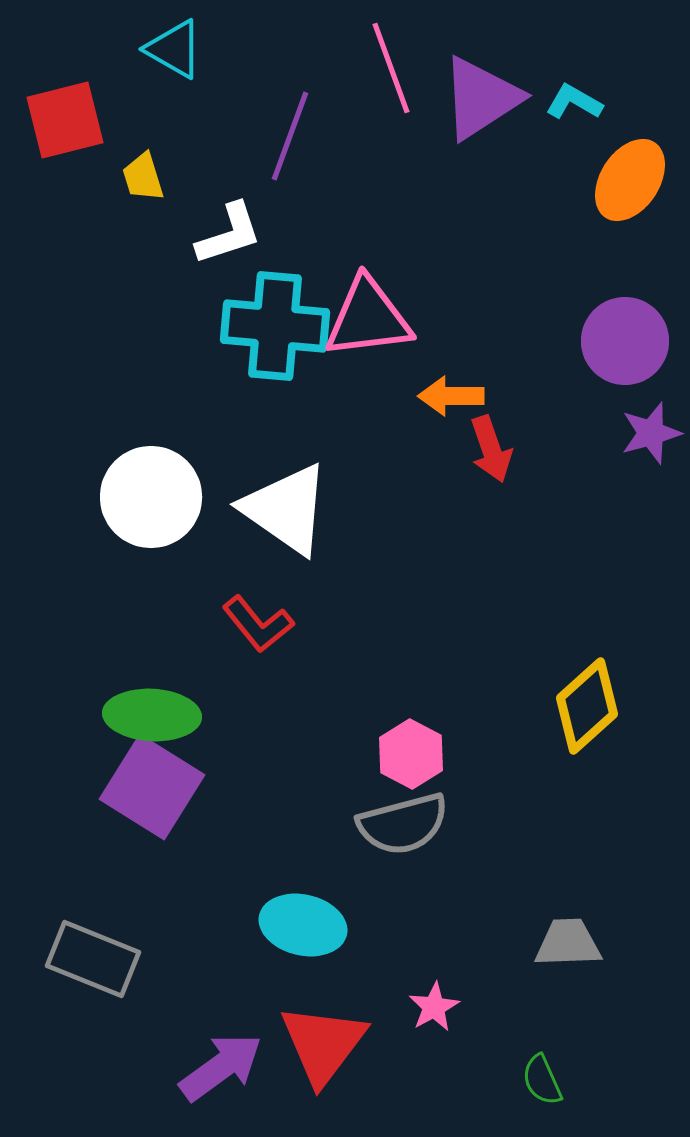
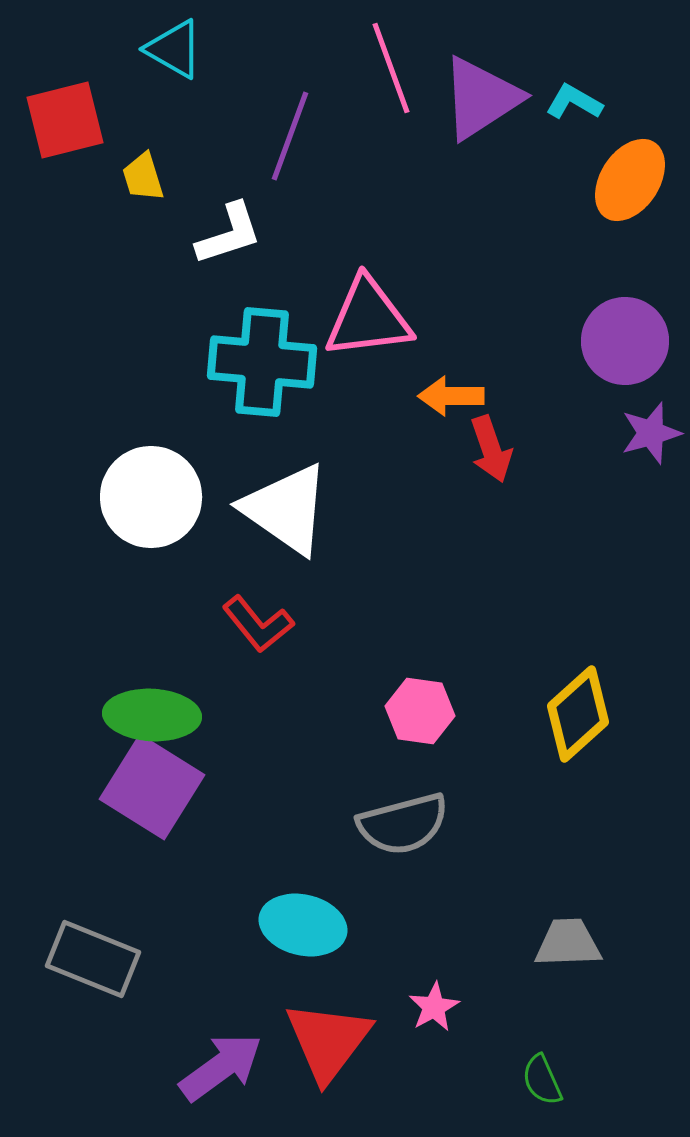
cyan cross: moved 13 px left, 36 px down
yellow diamond: moved 9 px left, 8 px down
pink hexagon: moved 9 px right, 43 px up; rotated 20 degrees counterclockwise
red triangle: moved 5 px right, 3 px up
